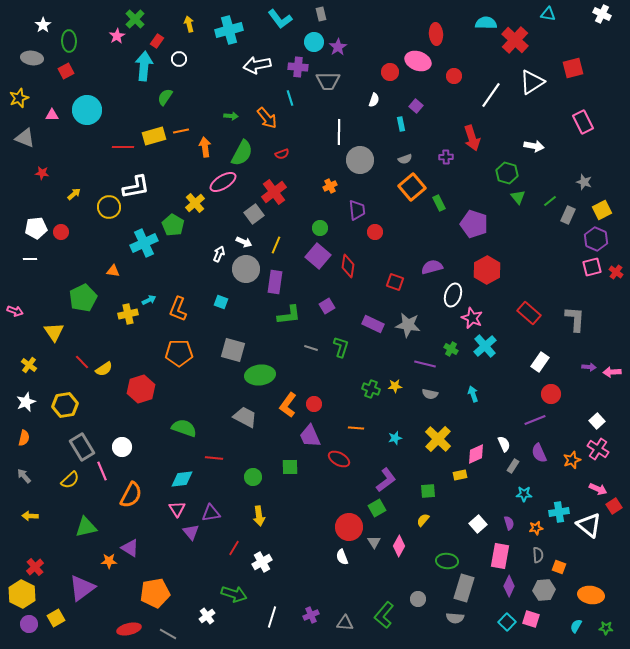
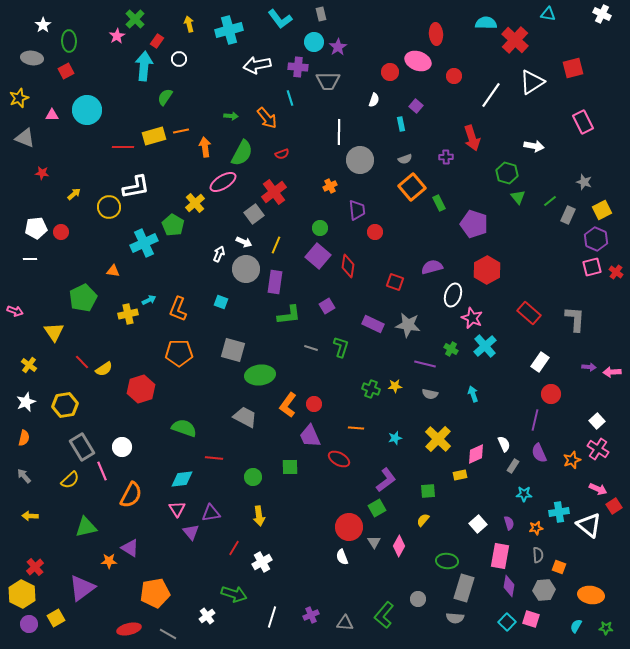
purple line at (535, 420): rotated 55 degrees counterclockwise
purple diamond at (509, 586): rotated 15 degrees counterclockwise
